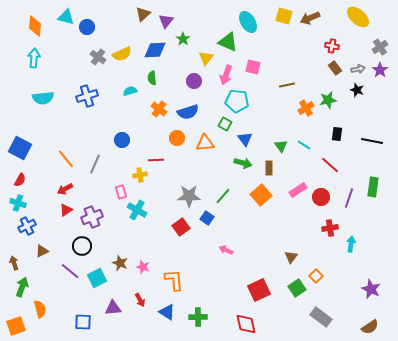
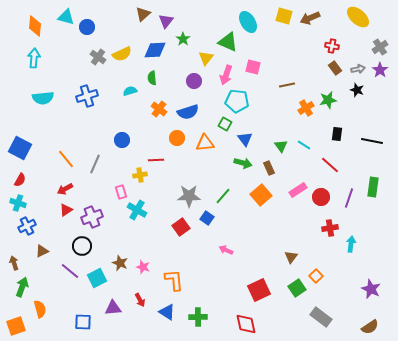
brown rectangle at (269, 168): rotated 24 degrees counterclockwise
